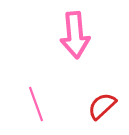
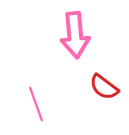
red semicircle: moved 2 px right, 19 px up; rotated 100 degrees counterclockwise
